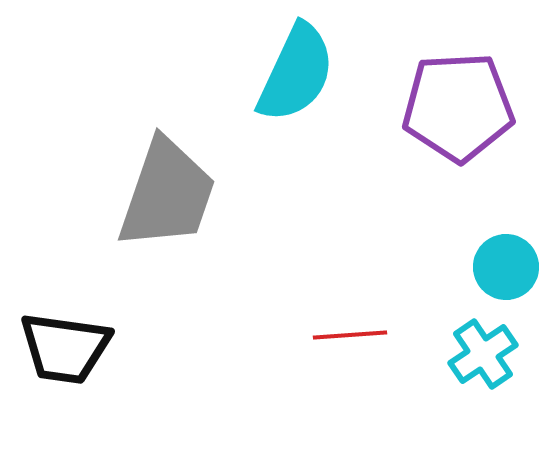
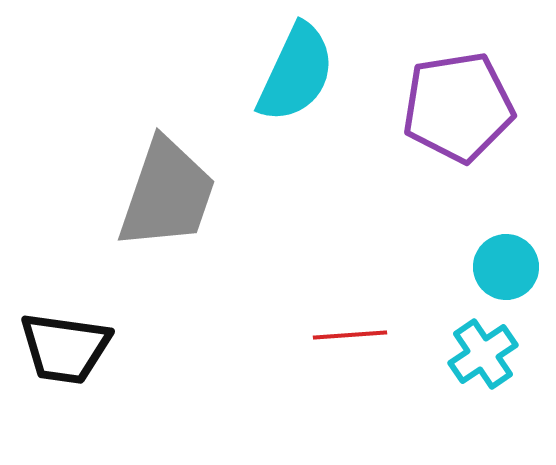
purple pentagon: rotated 6 degrees counterclockwise
